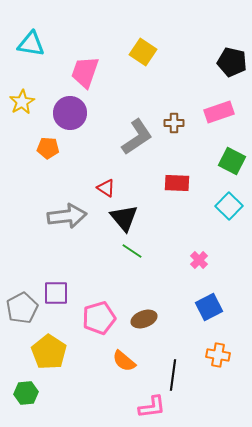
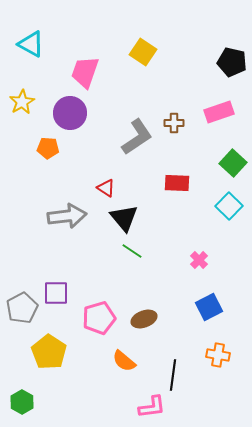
cyan triangle: rotated 20 degrees clockwise
green square: moved 1 px right, 2 px down; rotated 16 degrees clockwise
green hexagon: moved 4 px left, 9 px down; rotated 25 degrees counterclockwise
